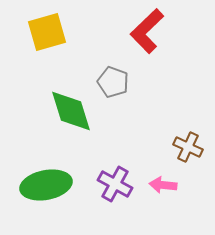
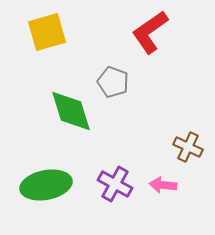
red L-shape: moved 3 px right, 1 px down; rotated 9 degrees clockwise
